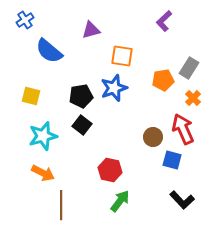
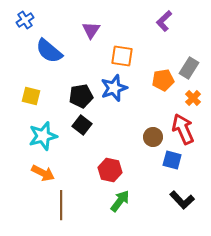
purple triangle: rotated 42 degrees counterclockwise
